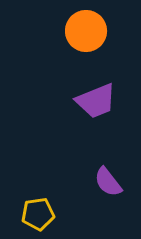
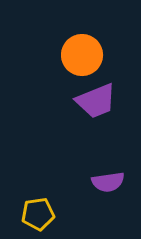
orange circle: moved 4 px left, 24 px down
purple semicircle: rotated 60 degrees counterclockwise
